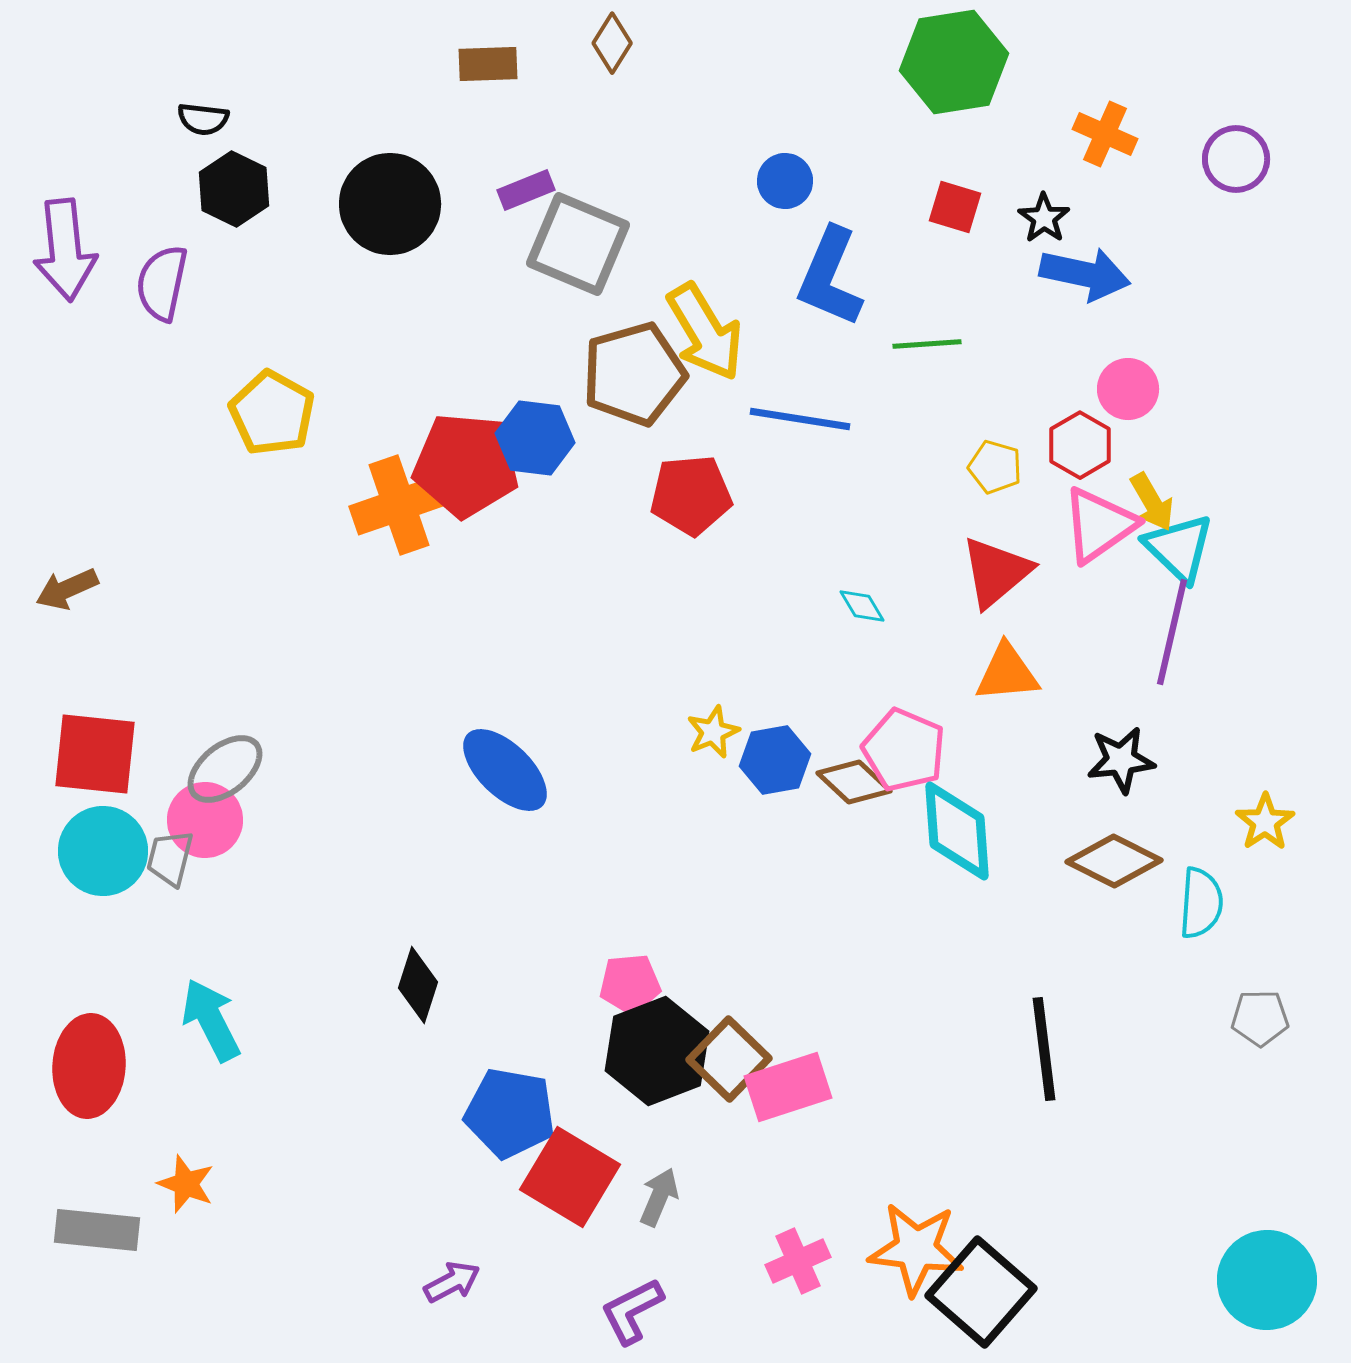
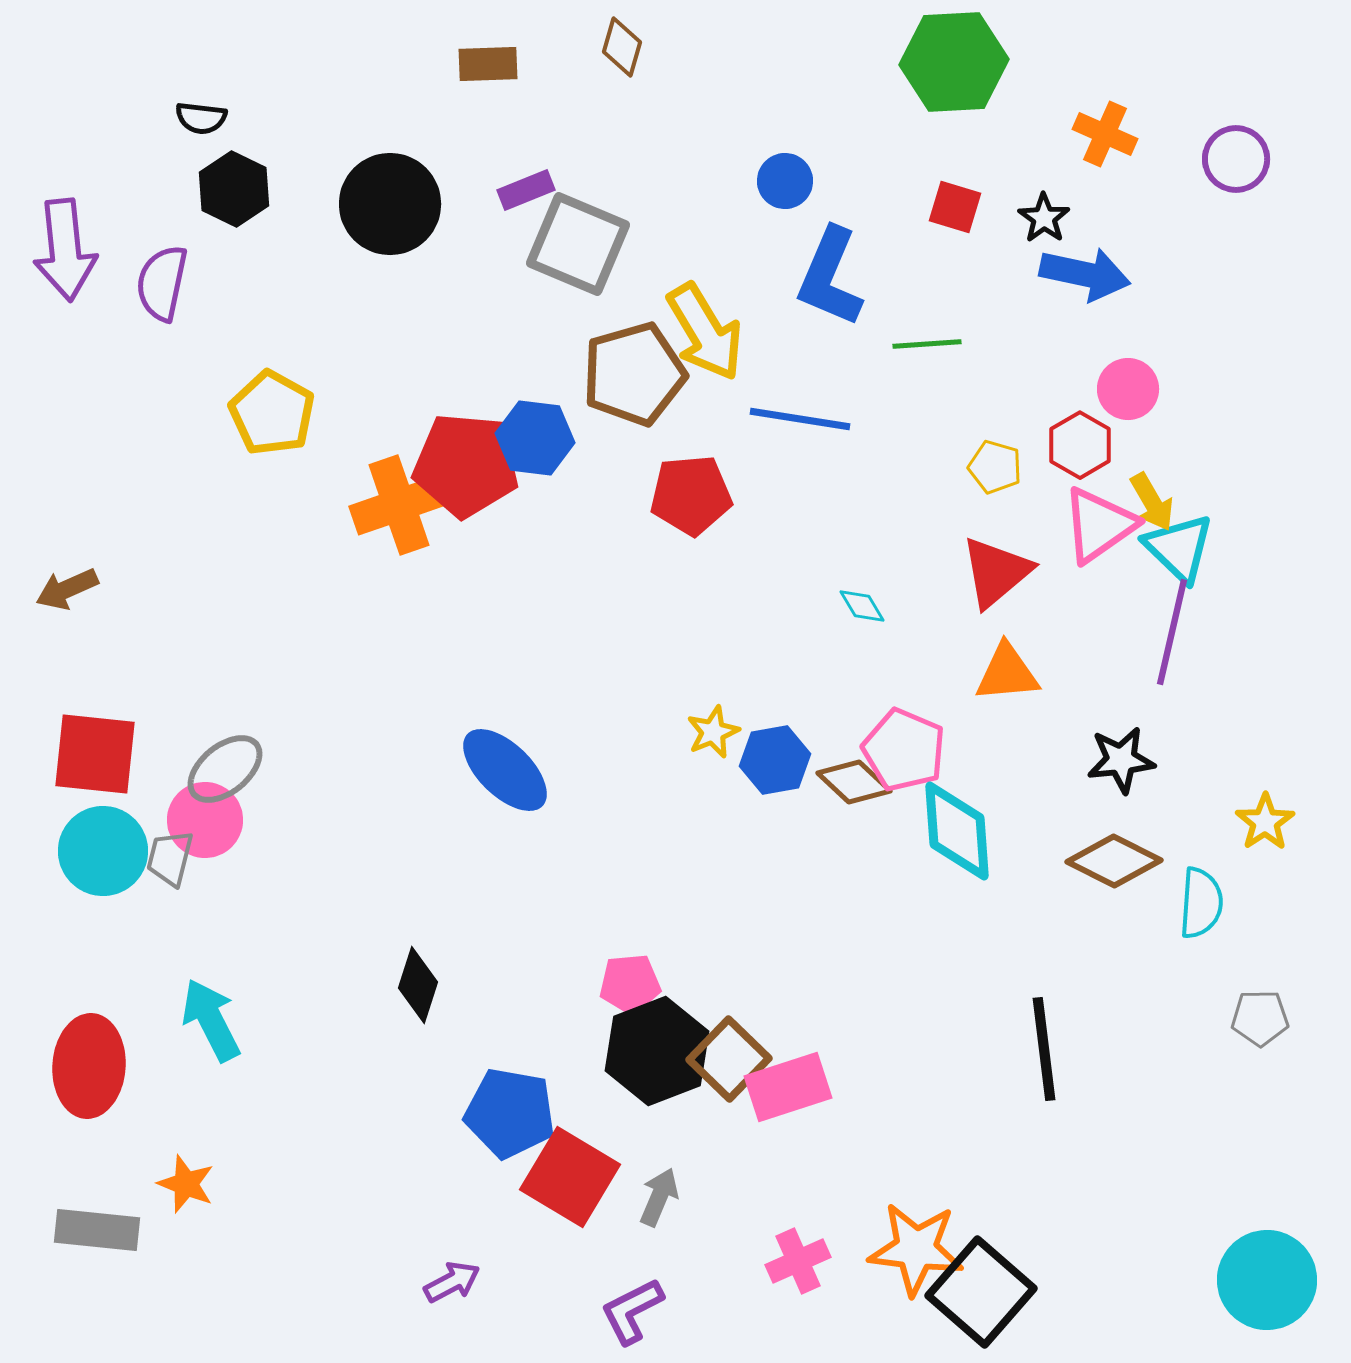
brown diamond at (612, 43): moved 10 px right, 4 px down; rotated 16 degrees counterclockwise
green hexagon at (954, 62): rotated 6 degrees clockwise
black semicircle at (203, 119): moved 2 px left, 1 px up
